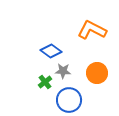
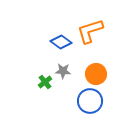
orange L-shape: moved 2 px left, 1 px down; rotated 44 degrees counterclockwise
blue diamond: moved 10 px right, 9 px up
orange circle: moved 1 px left, 1 px down
blue circle: moved 21 px right, 1 px down
